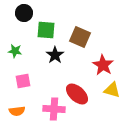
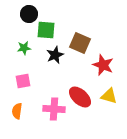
black circle: moved 5 px right, 1 px down
brown square: moved 6 px down
green star: moved 9 px right, 3 px up; rotated 16 degrees counterclockwise
black star: rotated 12 degrees clockwise
red star: rotated 10 degrees counterclockwise
yellow triangle: moved 3 px left, 6 px down
red ellipse: moved 3 px right, 3 px down
orange semicircle: rotated 105 degrees clockwise
